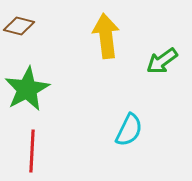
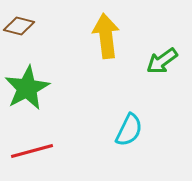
green star: moved 1 px up
red line: rotated 72 degrees clockwise
